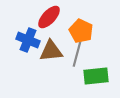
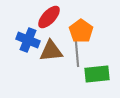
orange pentagon: rotated 10 degrees clockwise
gray line: rotated 20 degrees counterclockwise
green rectangle: moved 1 px right, 2 px up
